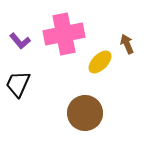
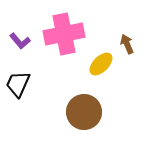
yellow ellipse: moved 1 px right, 2 px down
brown circle: moved 1 px left, 1 px up
